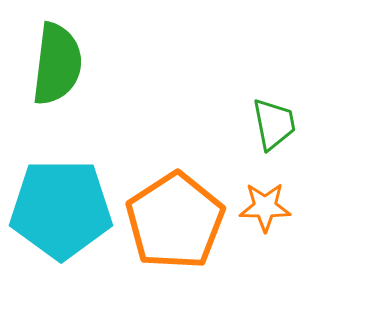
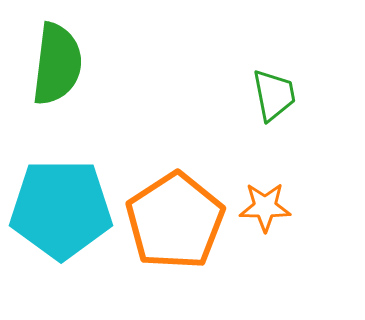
green trapezoid: moved 29 px up
